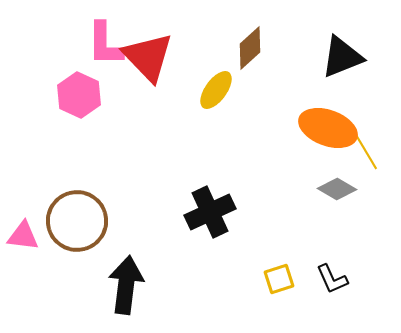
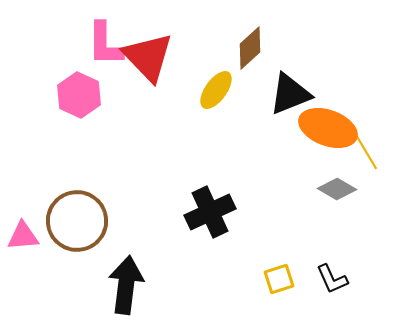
black triangle: moved 52 px left, 37 px down
pink triangle: rotated 12 degrees counterclockwise
